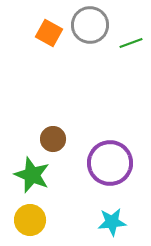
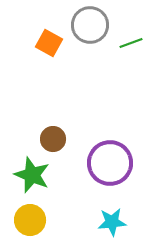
orange square: moved 10 px down
